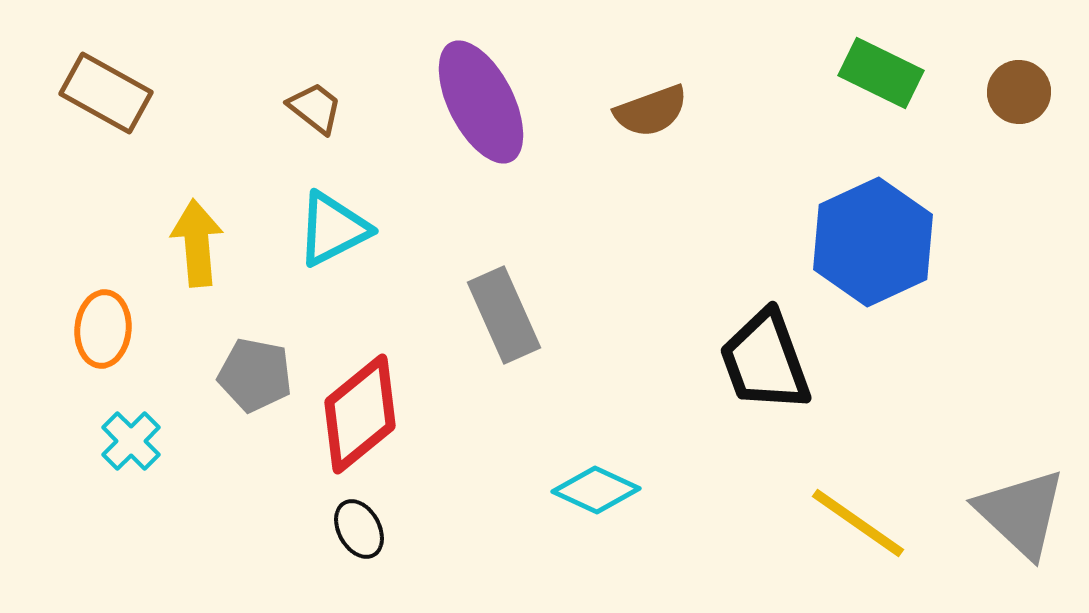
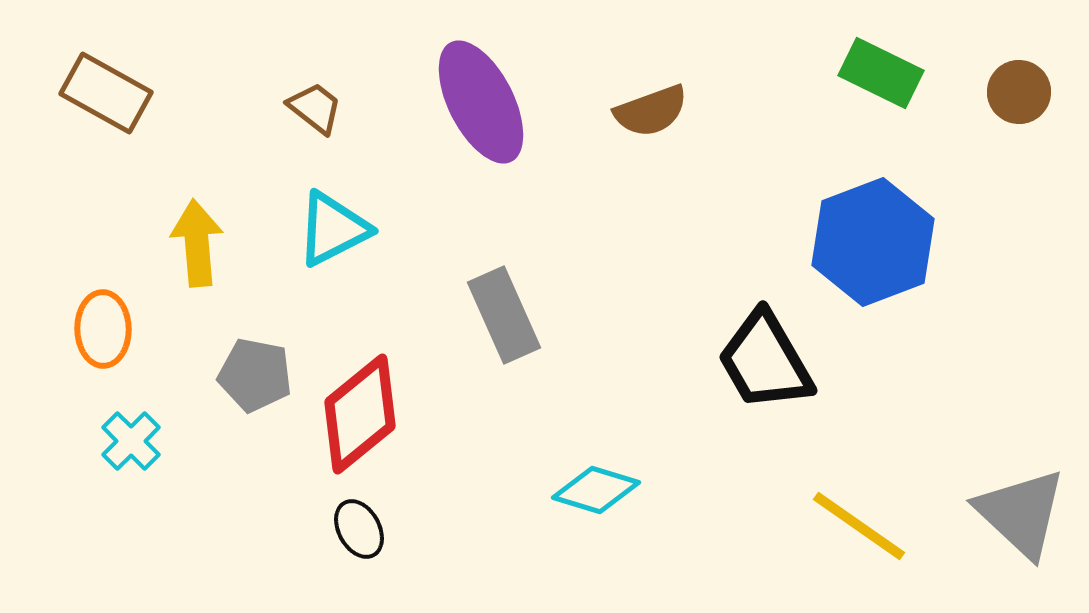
blue hexagon: rotated 4 degrees clockwise
orange ellipse: rotated 6 degrees counterclockwise
black trapezoid: rotated 10 degrees counterclockwise
cyan diamond: rotated 8 degrees counterclockwise
yellow line: moved 1 px right, 3 px down
